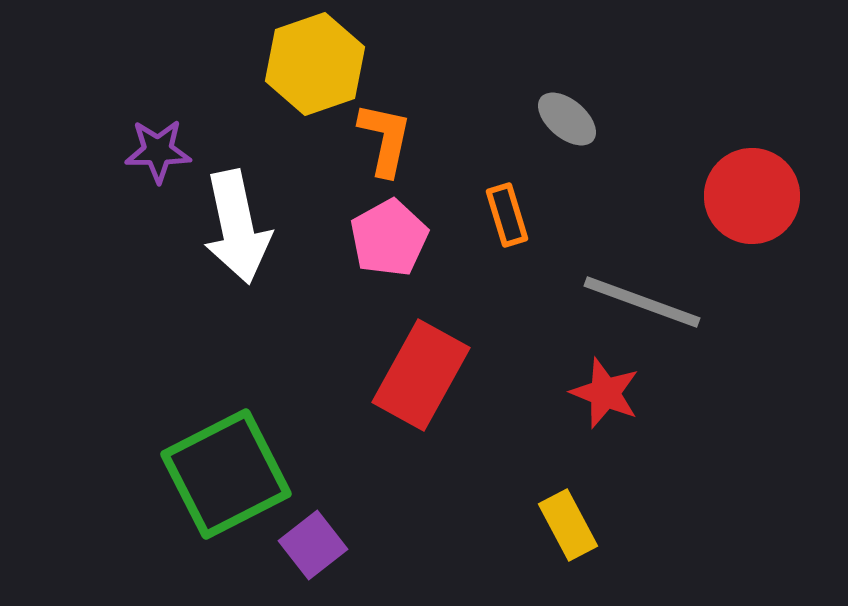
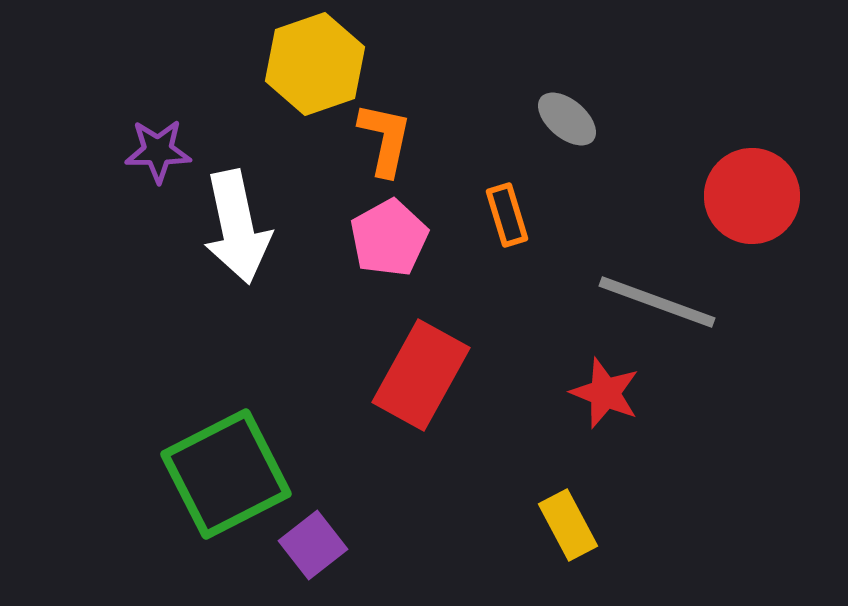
gray line: moved 15 px right
